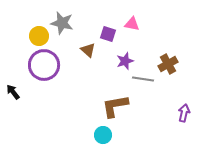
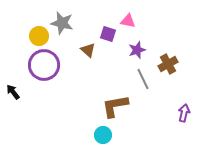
pink triangle: moved 4 px left, 3 px up
purple star: moved 12 px right, 11 px up
gray line: rotated 55 degrees clockwise
